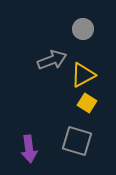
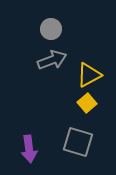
gray circle: moved 32 px left
yellow triangle: moved 6 px right
yellow square: rotated 18 degrees clockwise
gray square: moved 1 px right, 1 px down
